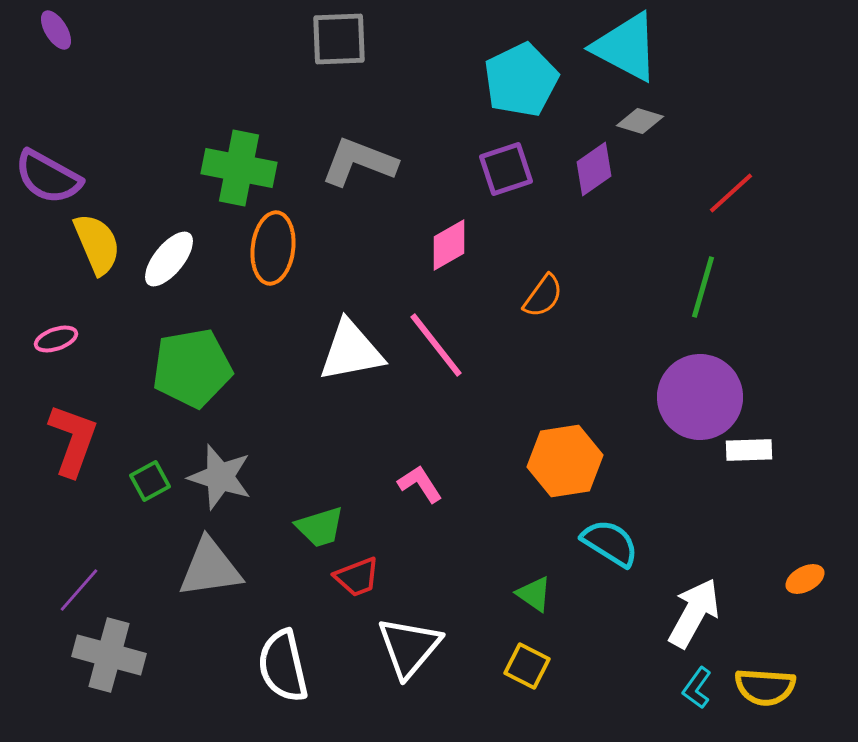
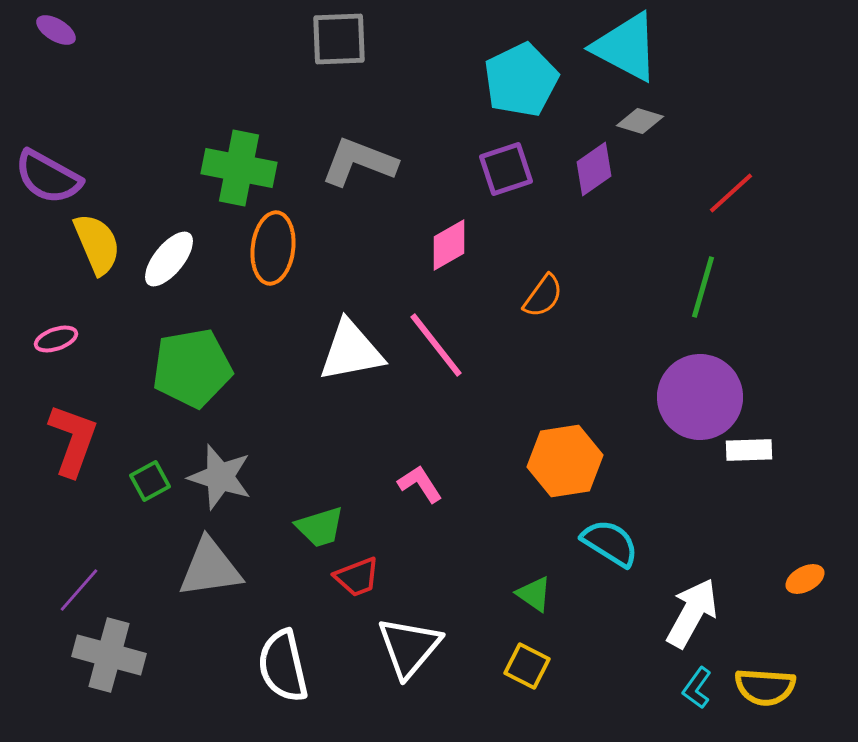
purple ellipse at (56, 30): rotated 27 degrees counterclockwise
white arrow at (694, 613): moved 2 px left
